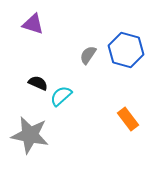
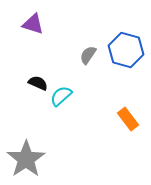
gray star: moved 4 px left, 24 px down; rotated 27 degrees clockwise
